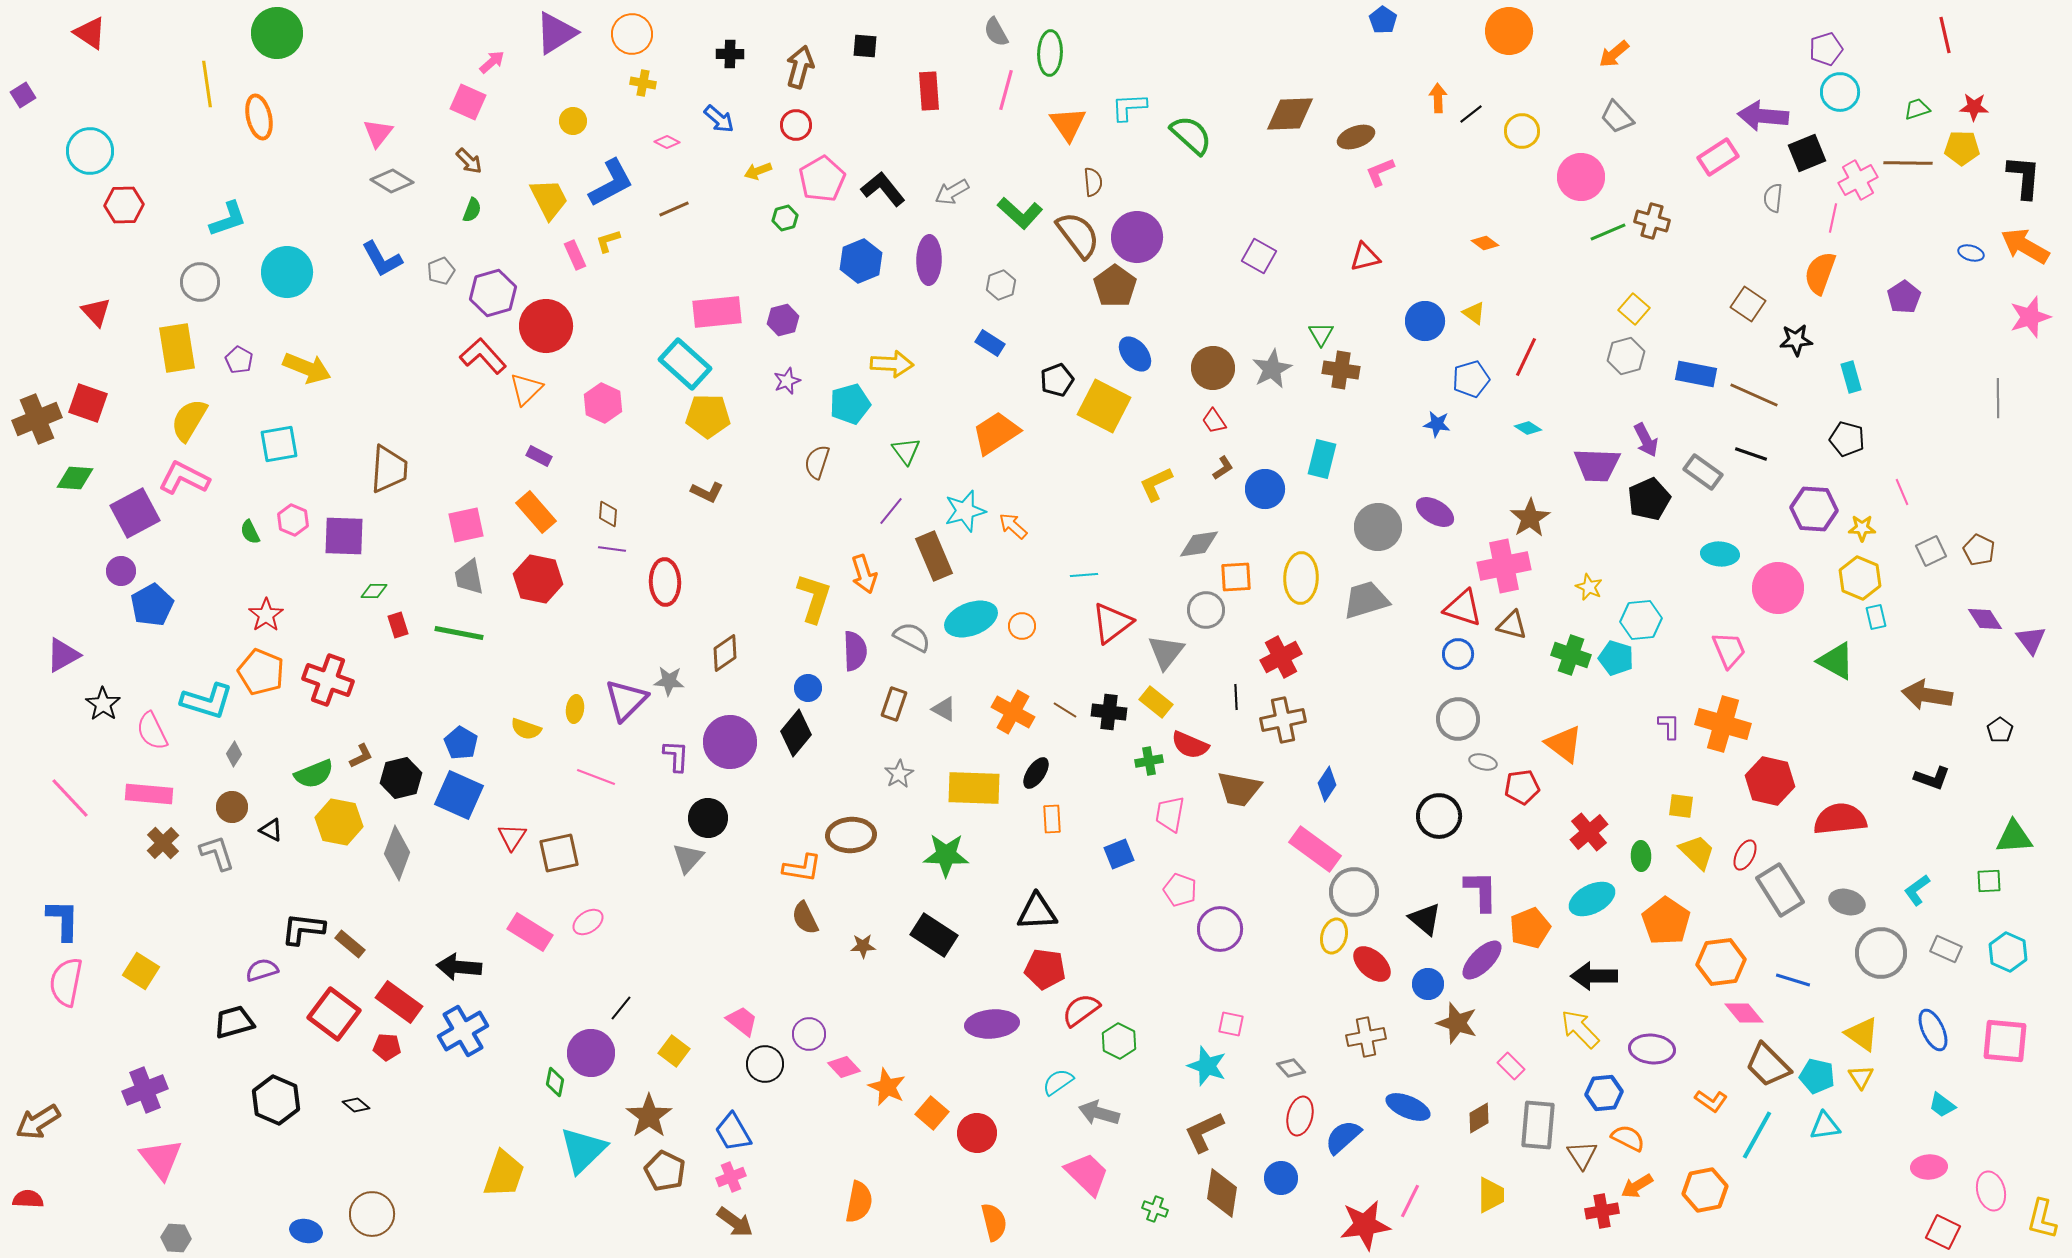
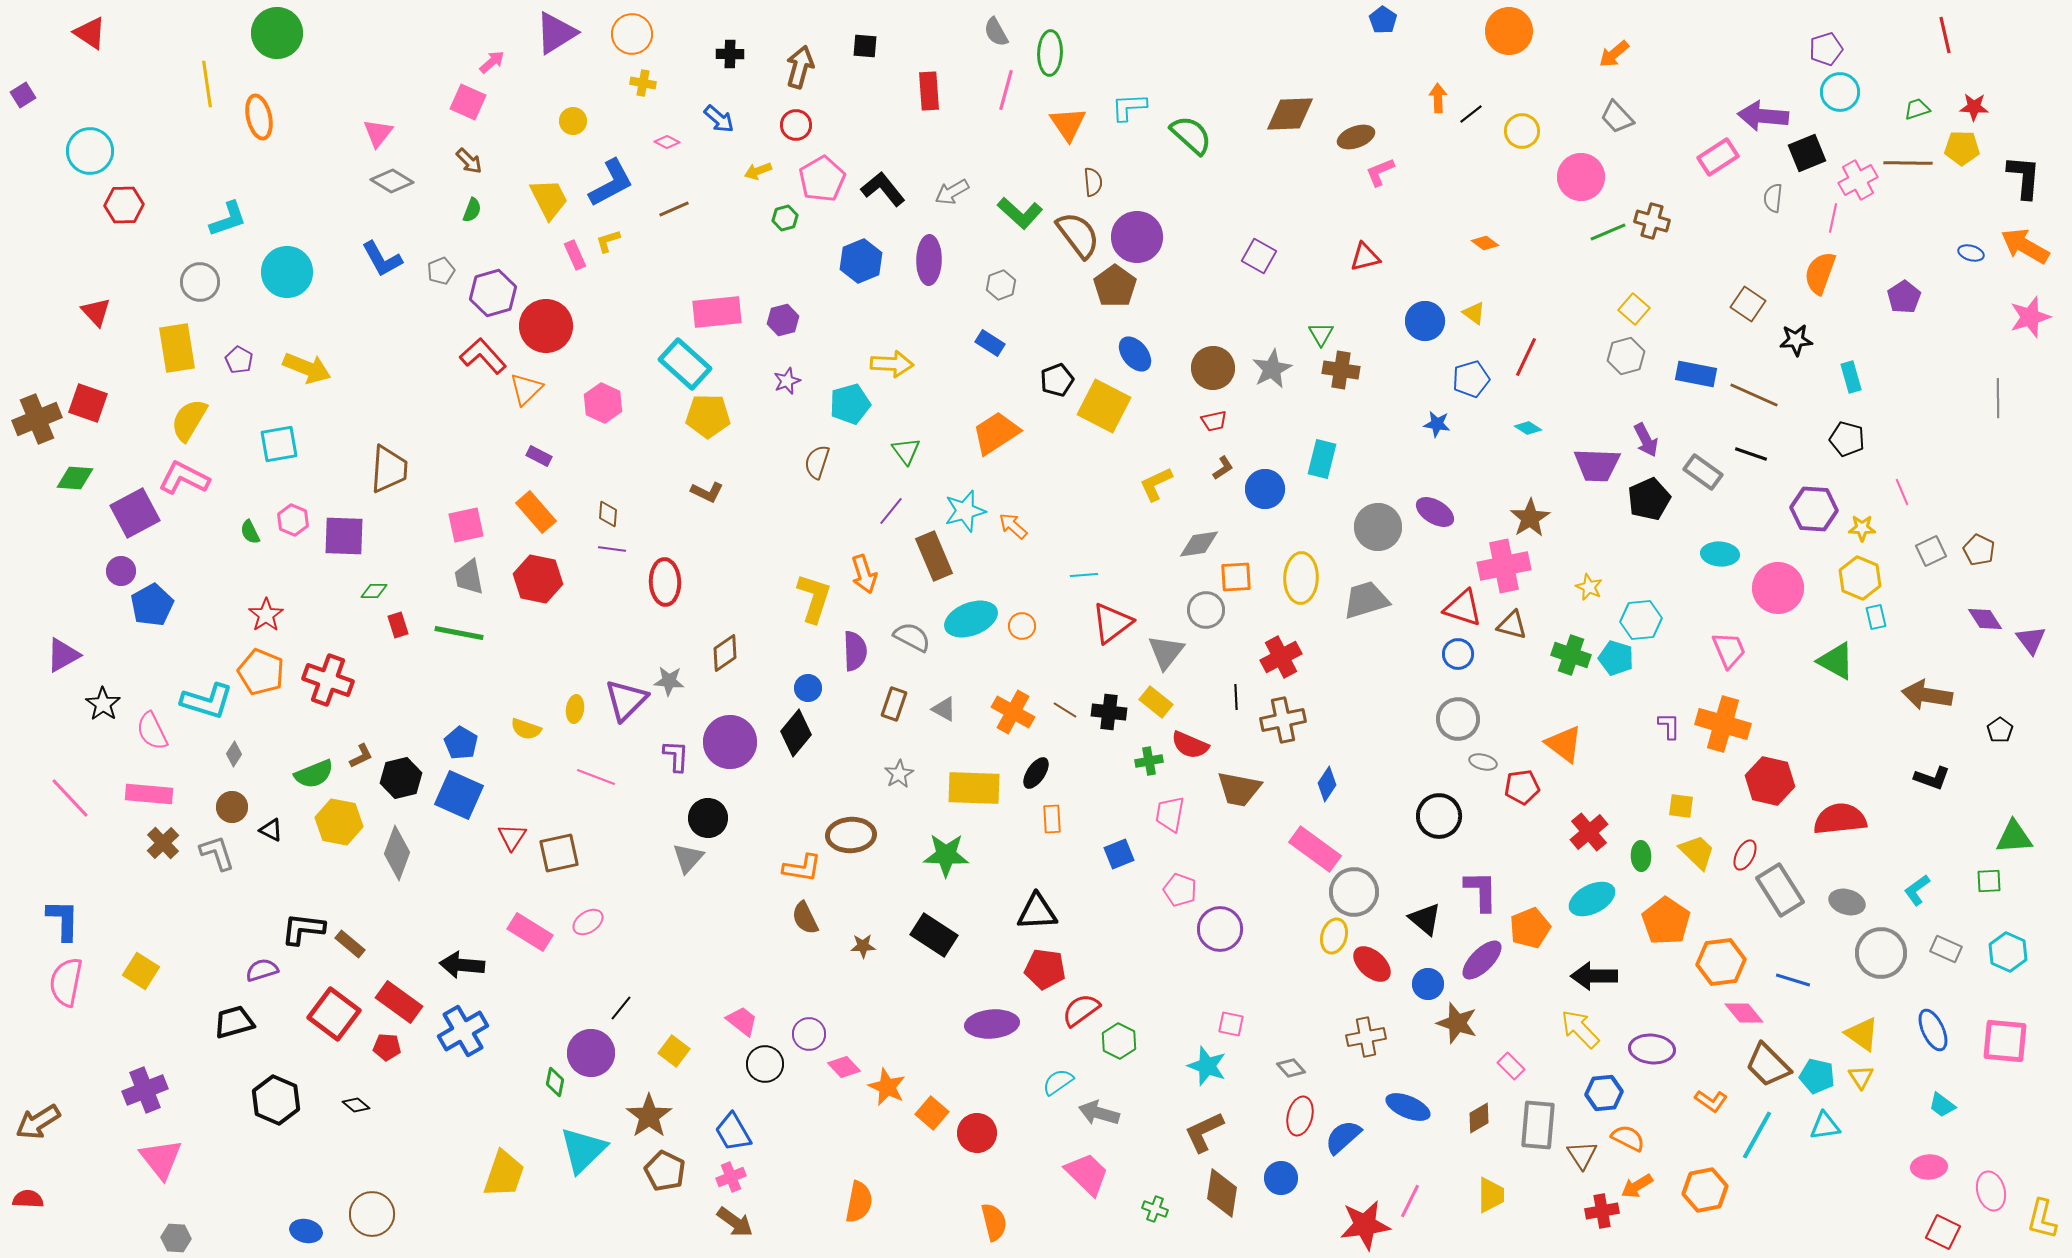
red trapezoid at (1214, 421): rotated 68 degrees counterclockwise
black arrow at (459, 967): moved 3 px right, 2 px up
